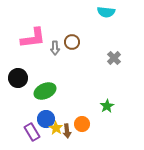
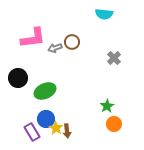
cyan semicircle: moved 2 px left, 2 px down
gray arrow: rotated 72 degrees clockwise
orange circle: moved 32 px right
